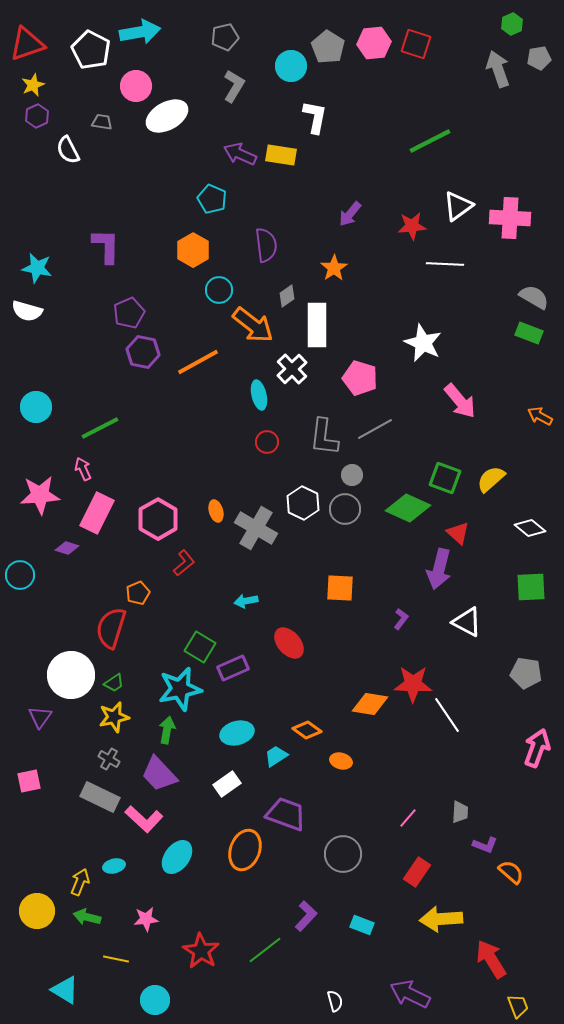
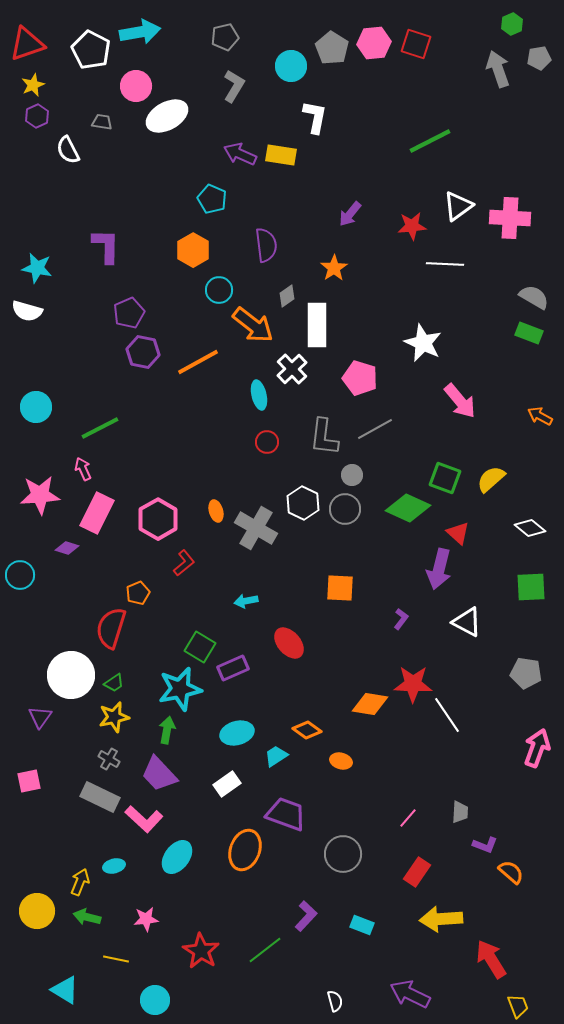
gray pentagon at (328, 47): moved 4 px right, 1 px down
